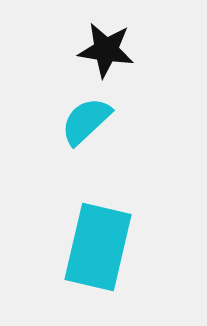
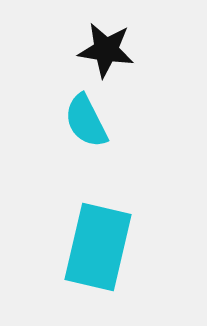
cyan semicircle: rotated 74 degrees counterclockwise
